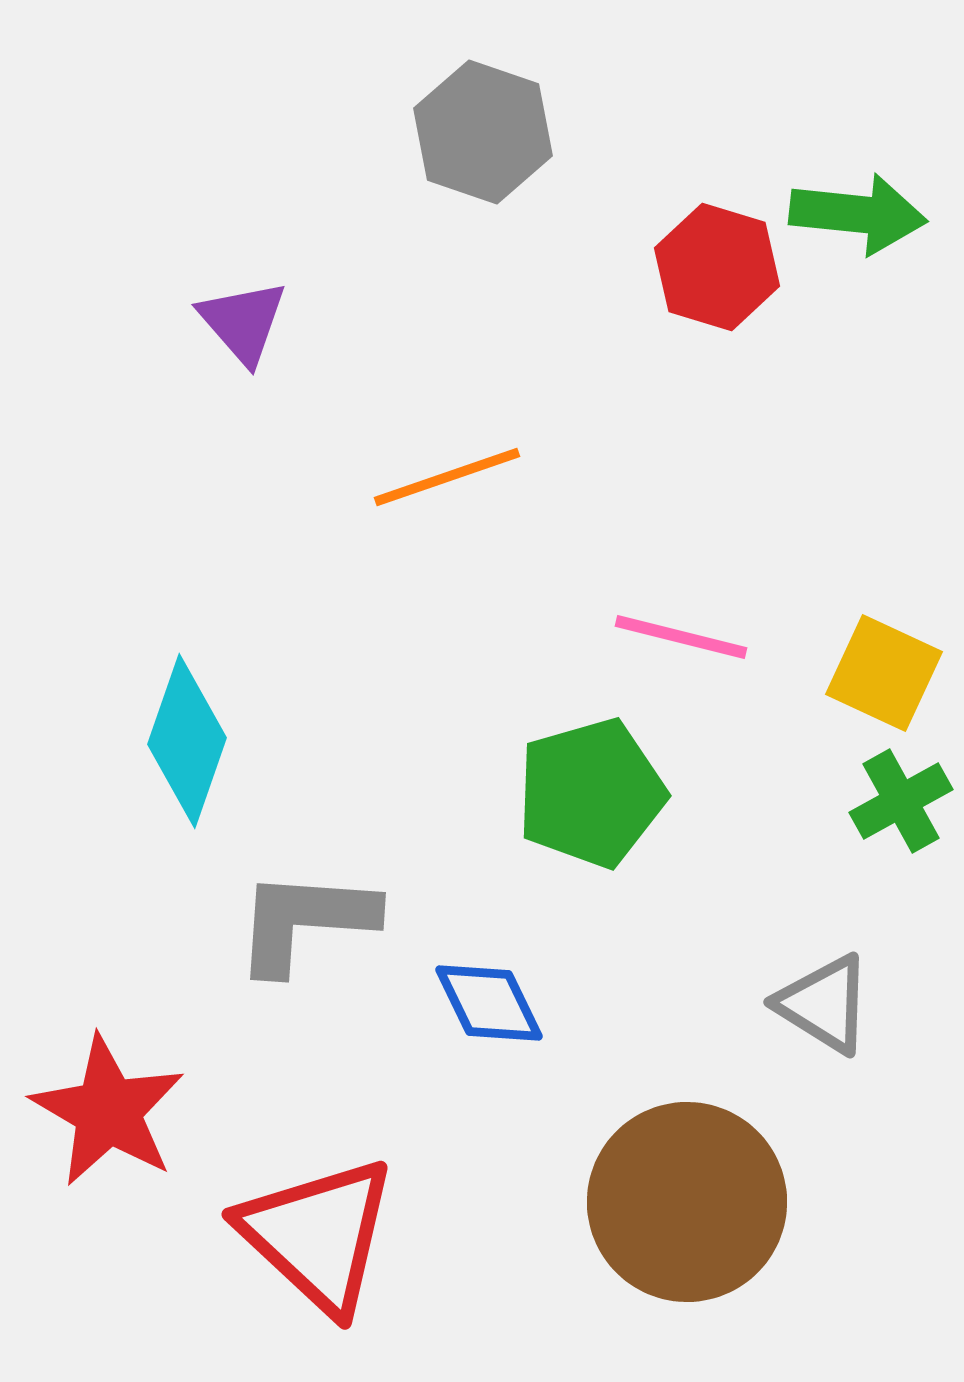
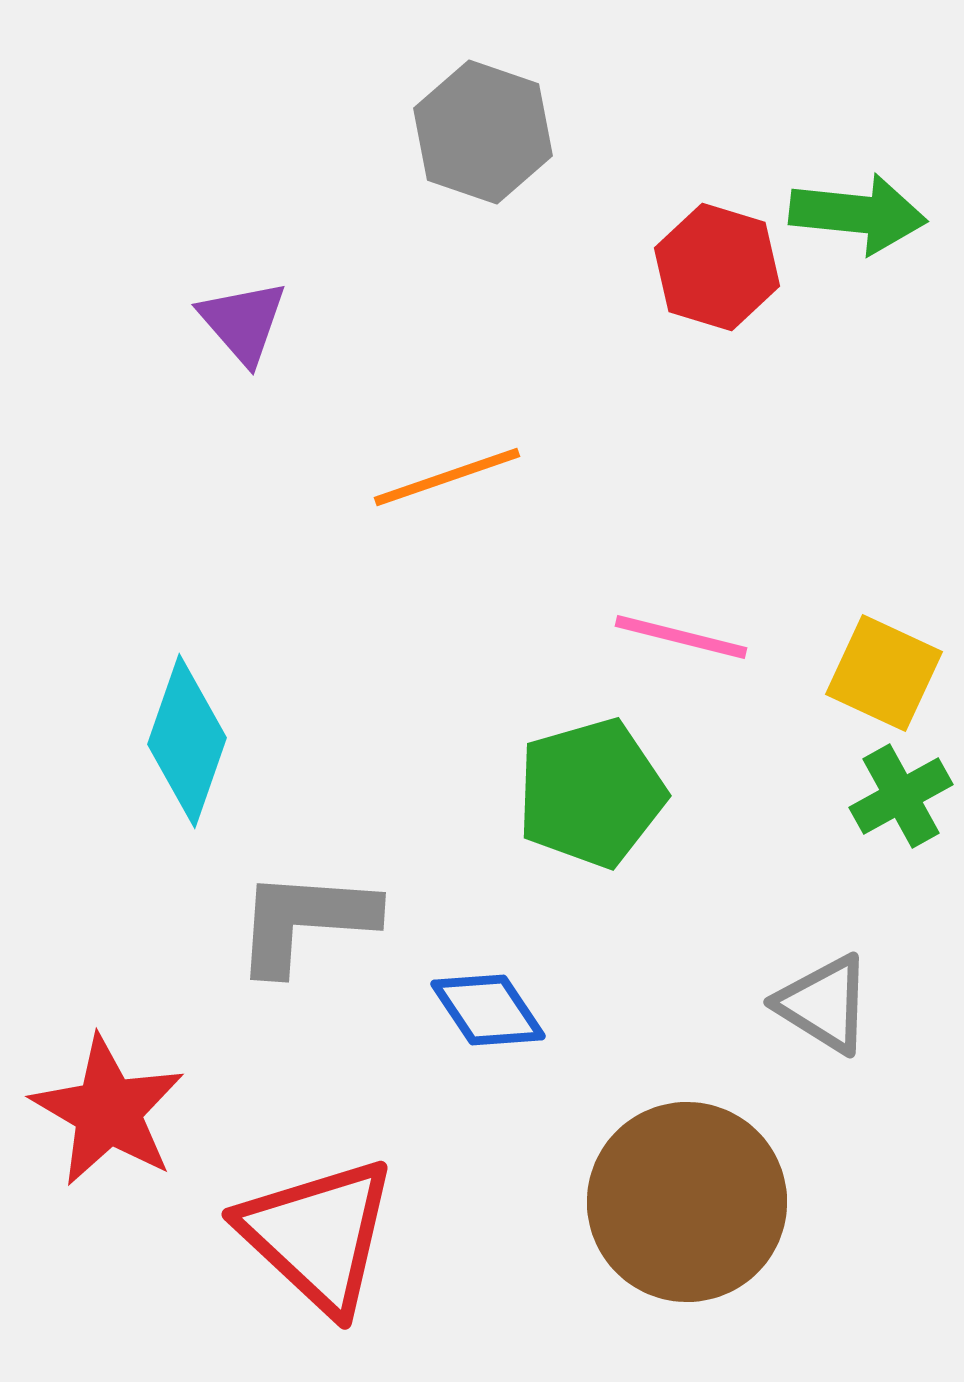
green cross: moved 5 px up
blue diamond: moved 1 px left, 7 px down; rotated 8 degrees counterclockwise
